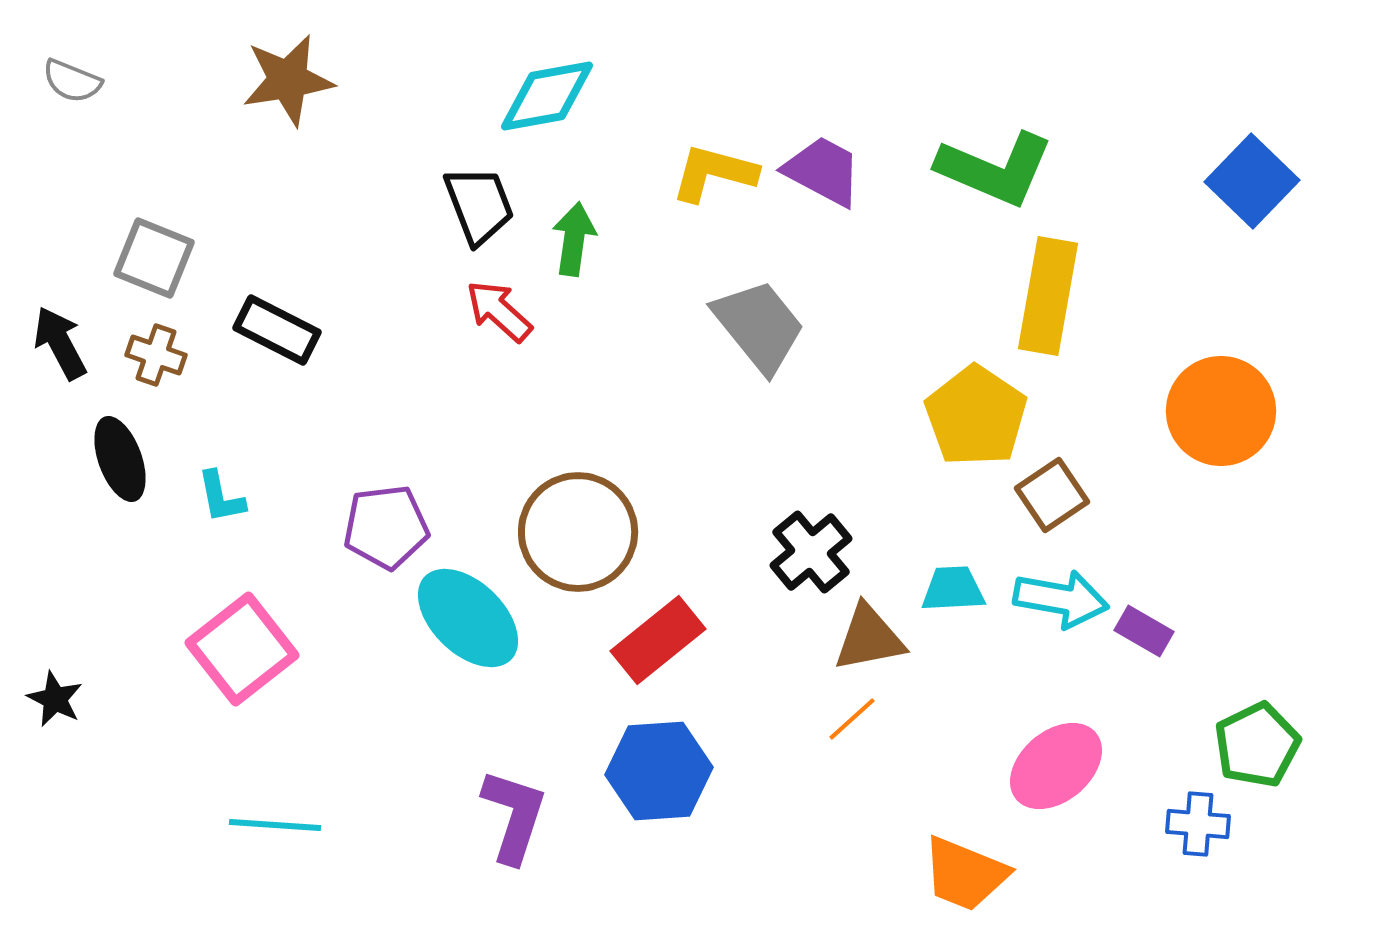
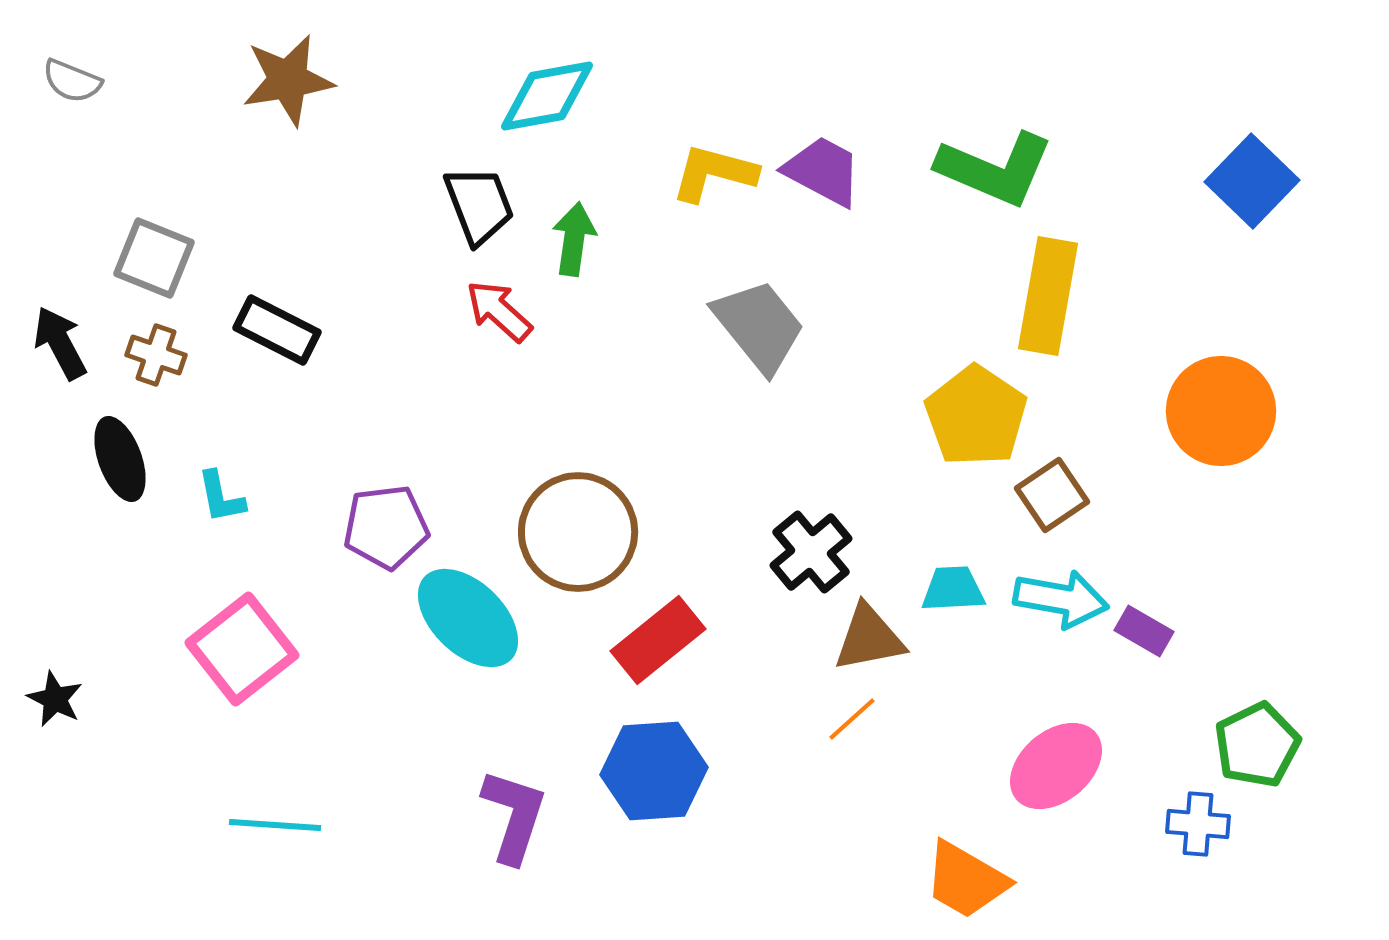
blue hexagon: moved 5 px left
orange trapezoid: moved 1 px right, 6 px down; rotated 8 degrees clockwise
